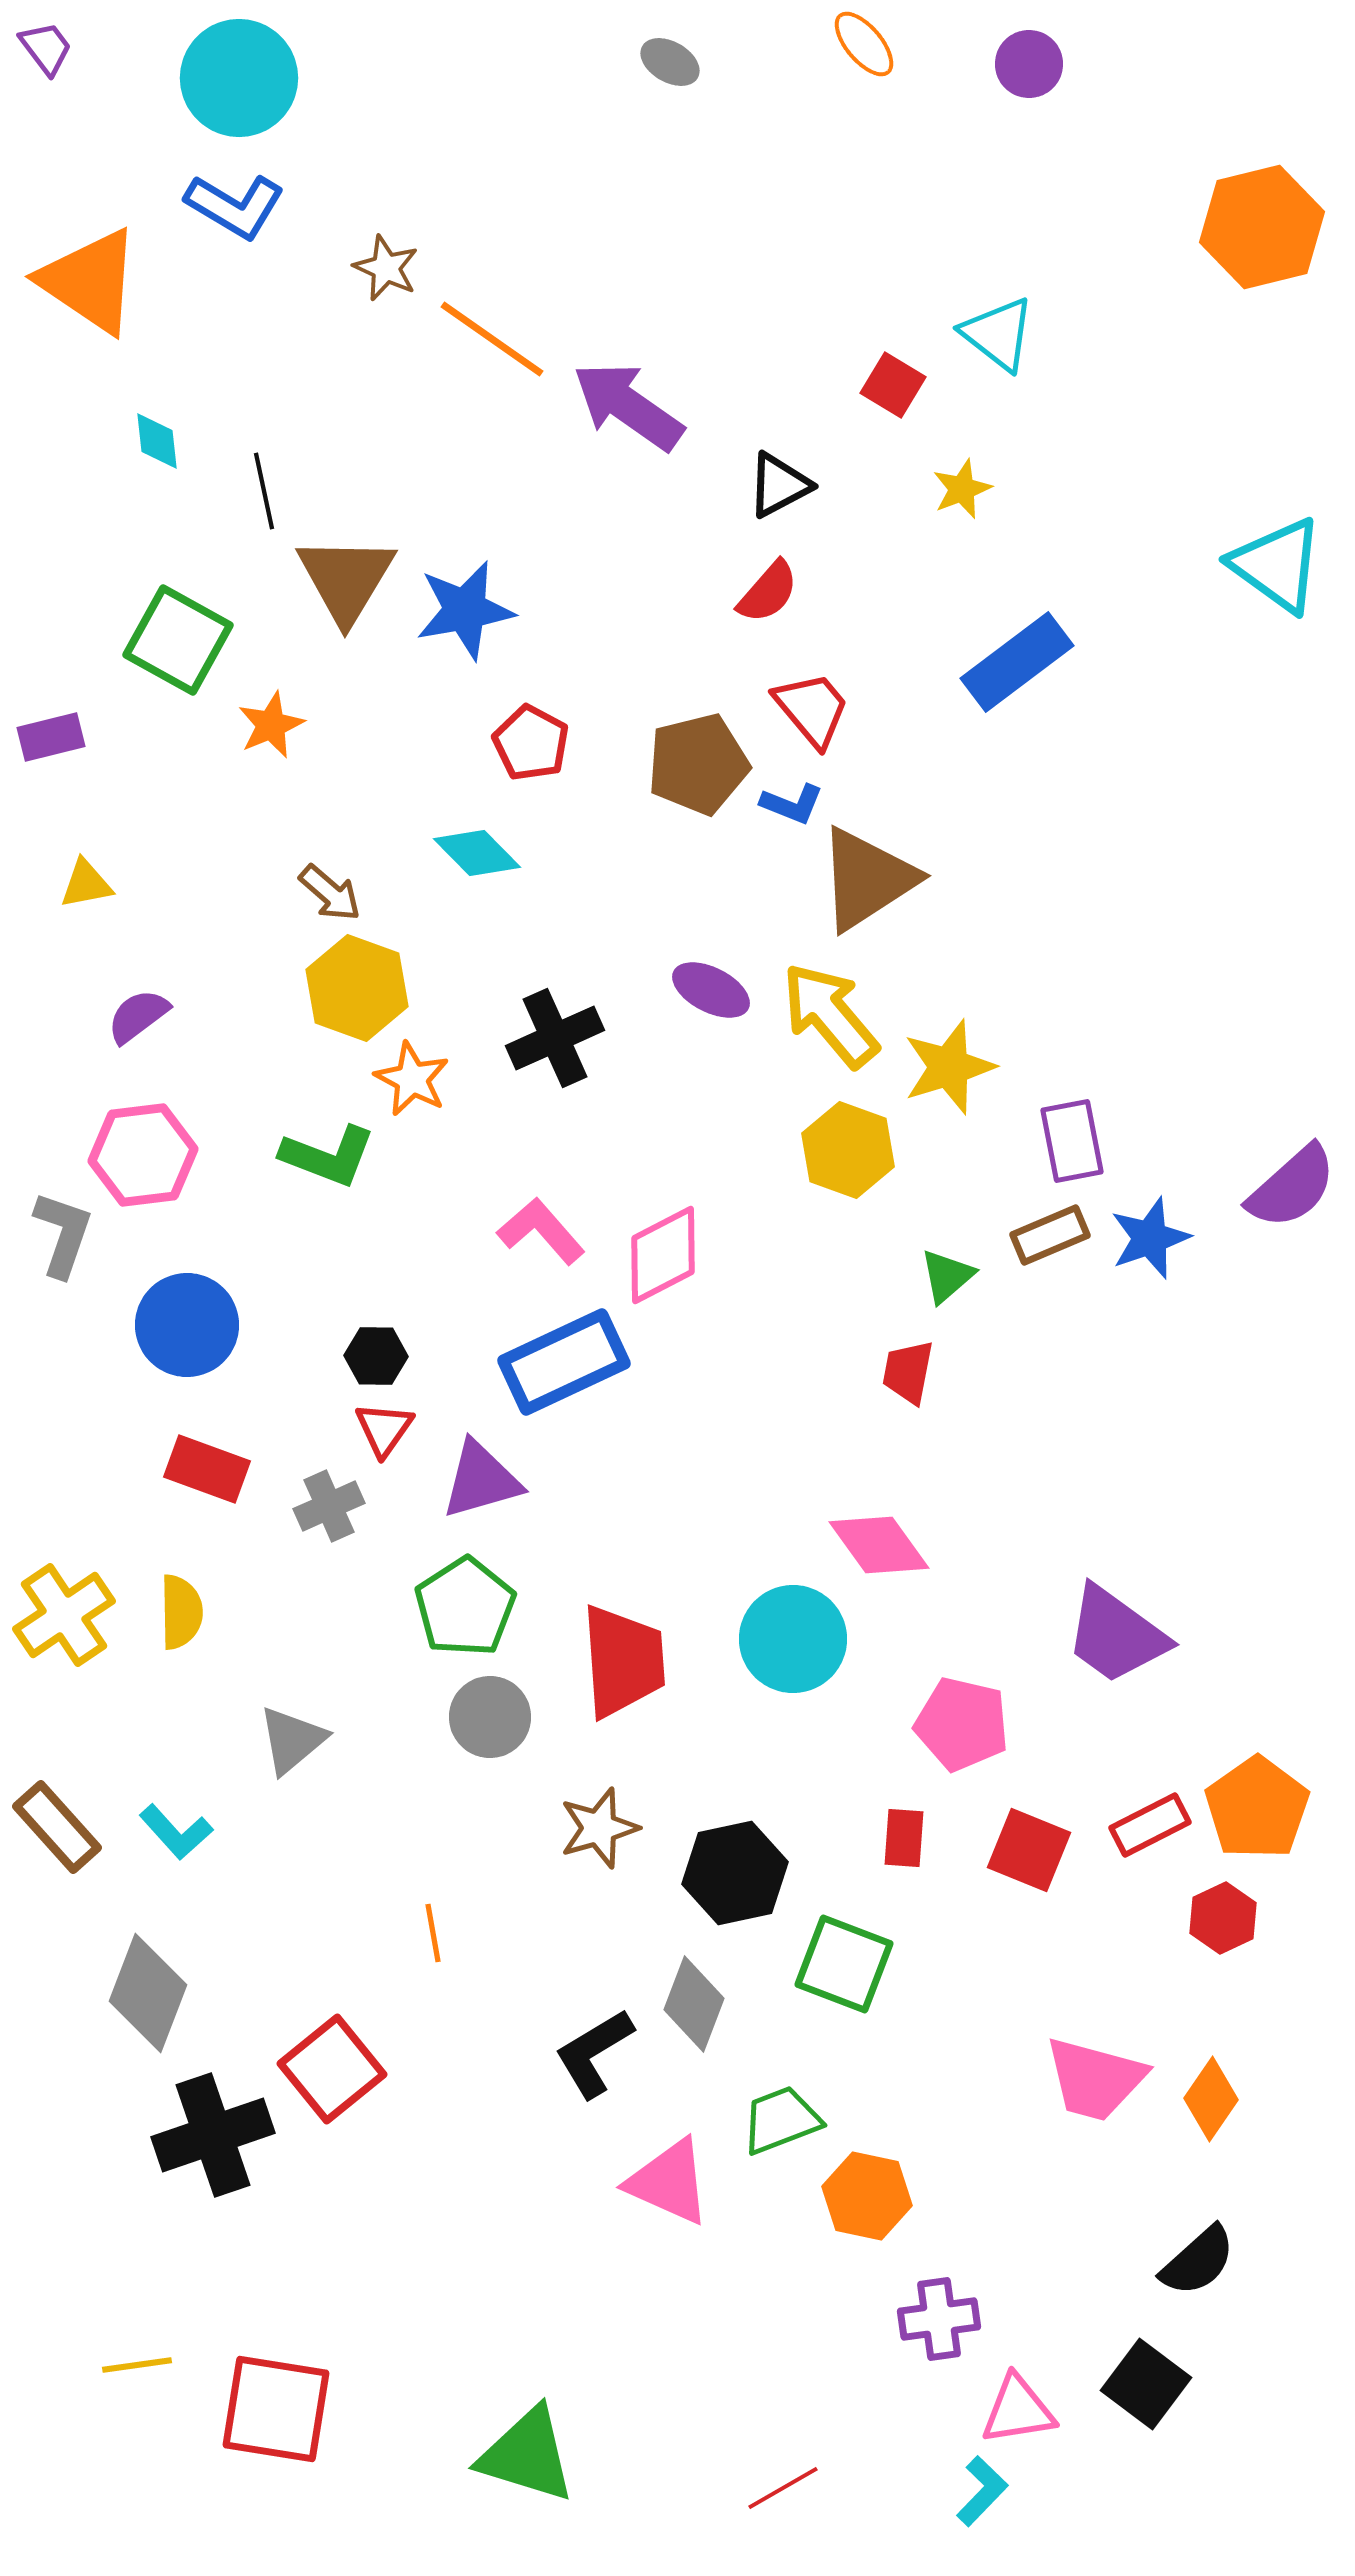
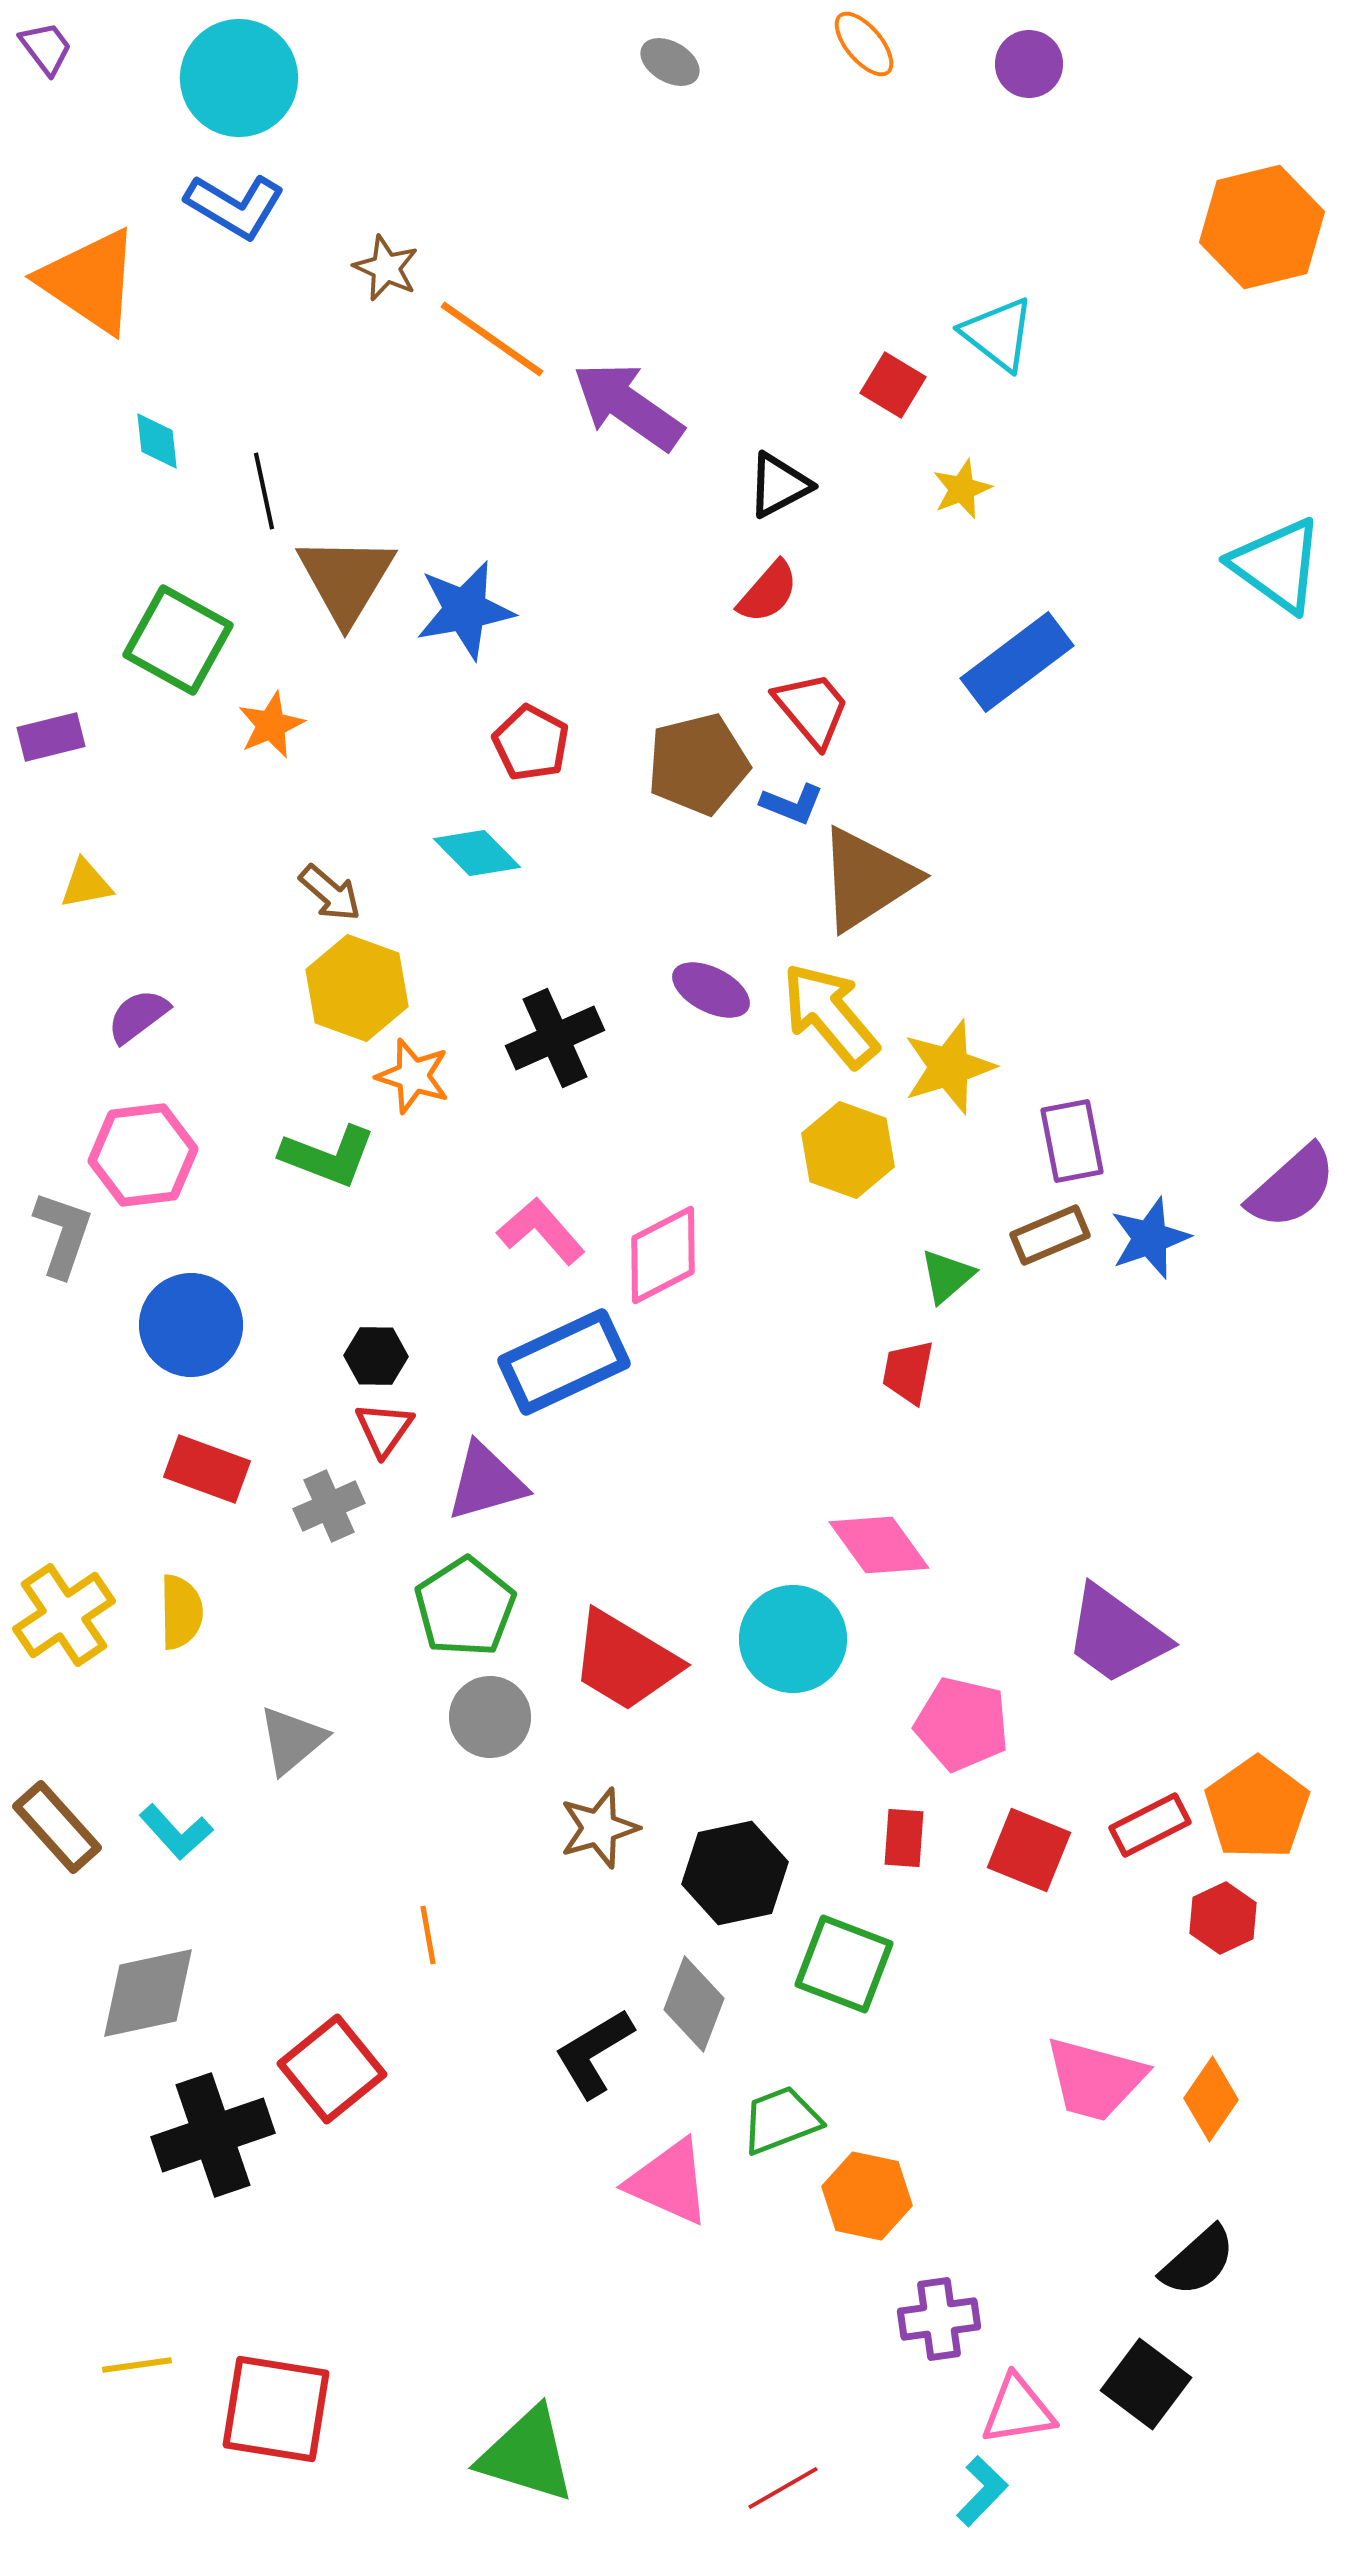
orange star at (412, 1079): moved 1 px right, 3 px up; rotated 10 degrees counterclockwise
blue circle at (187, 1325): moved 4 px right
purple triangle at (481, 1480): moved 5 px right, 2 px down
red trapezoid at (623, 1661): moved 2 px right; rotated 125 degrees clockwise
orange line at (433, 1933): moved 5 px left, 2 px down
gray diamond at (148, 1993): rotated 57 degrees clockwise
